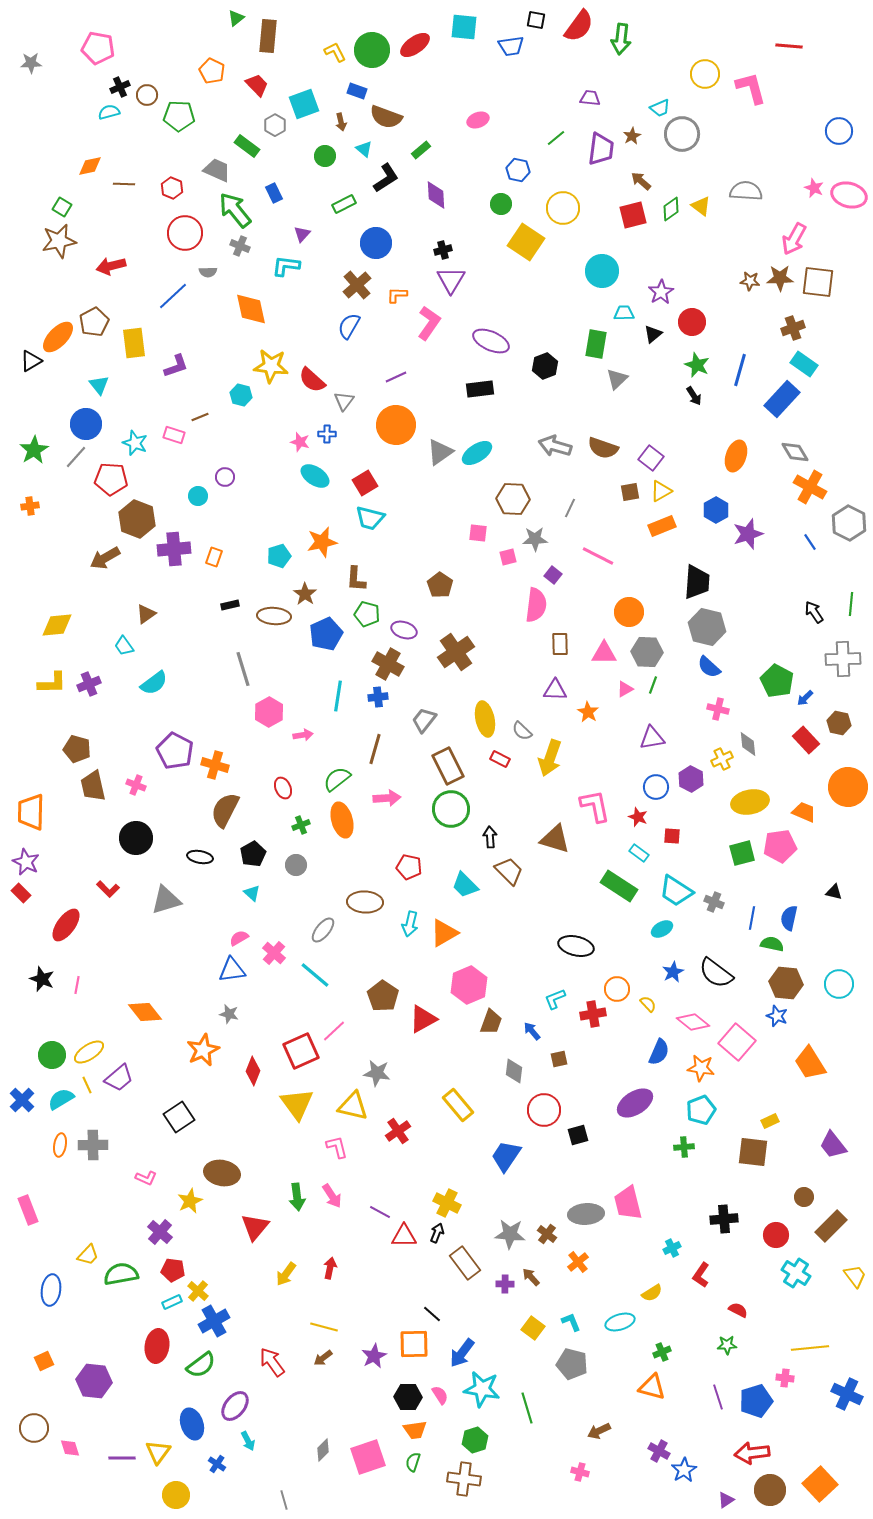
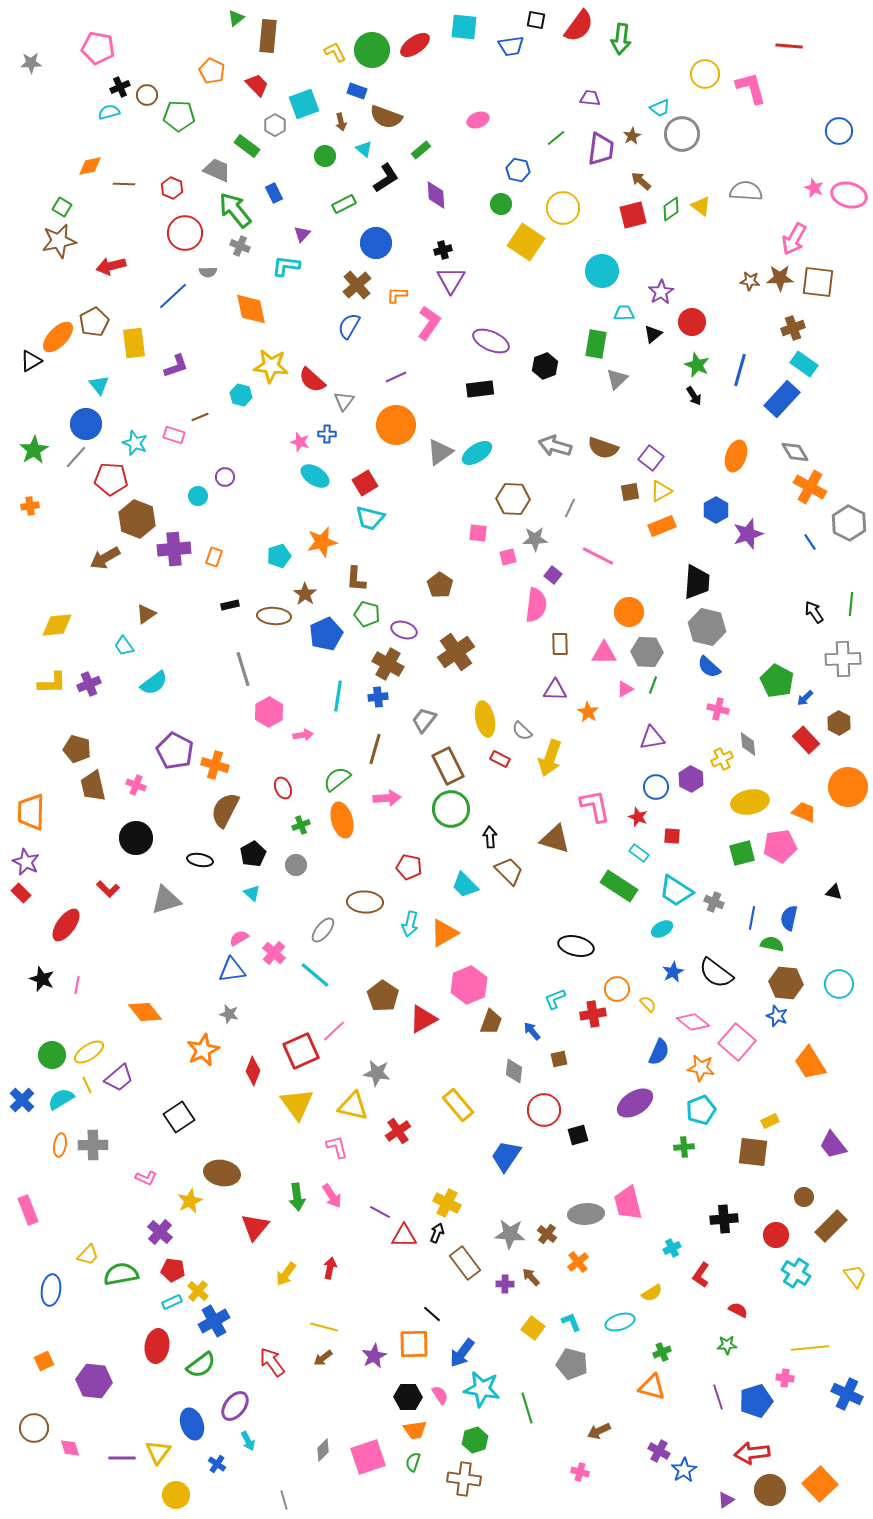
brown hexagon at (839, 723): rotated 15 degrees clockwise
black ellipse at (200, 857): moved 3 px down
